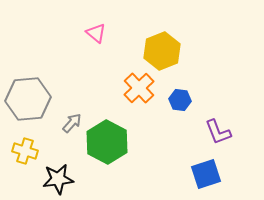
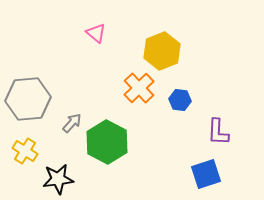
purple L-shape: rotated 24 degrees clockwise
yellow cross: rotated 15 degrees clockwise
